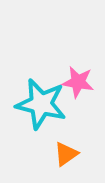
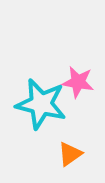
orange triangle: moved 4 px right
